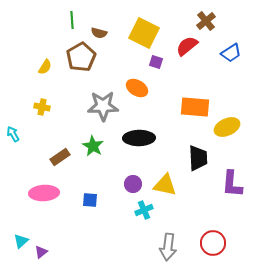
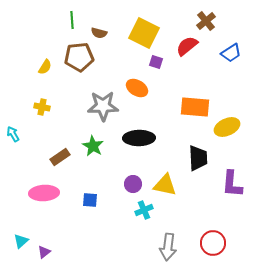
brown pentagon: moved 2 px left; rotated 24 degrees clockwise
purple triangle: moved 3 px right
